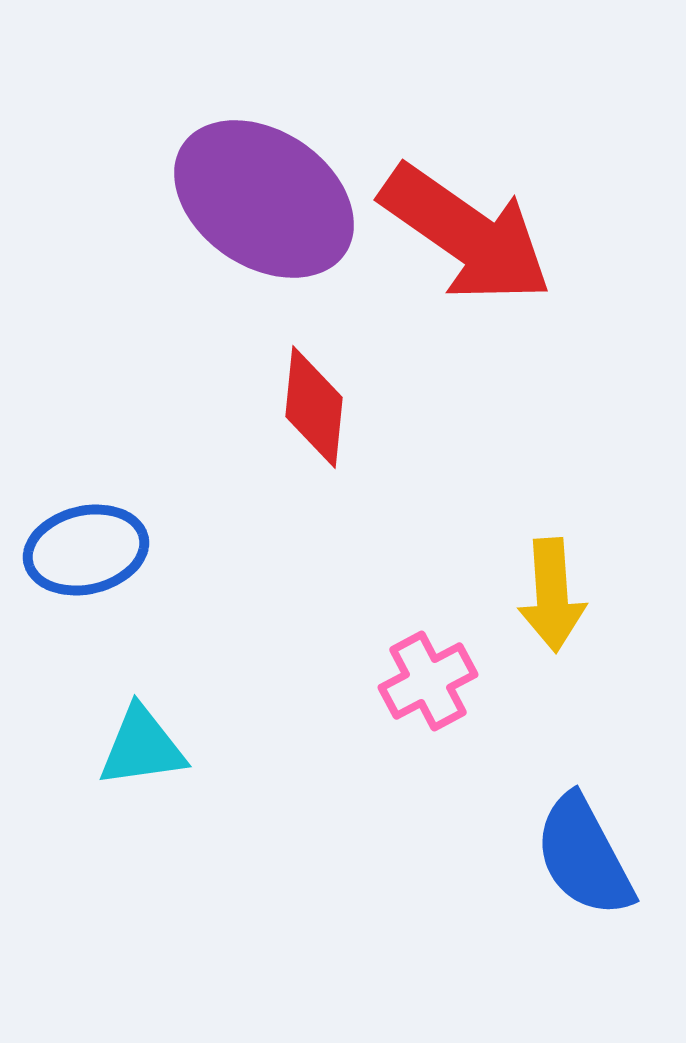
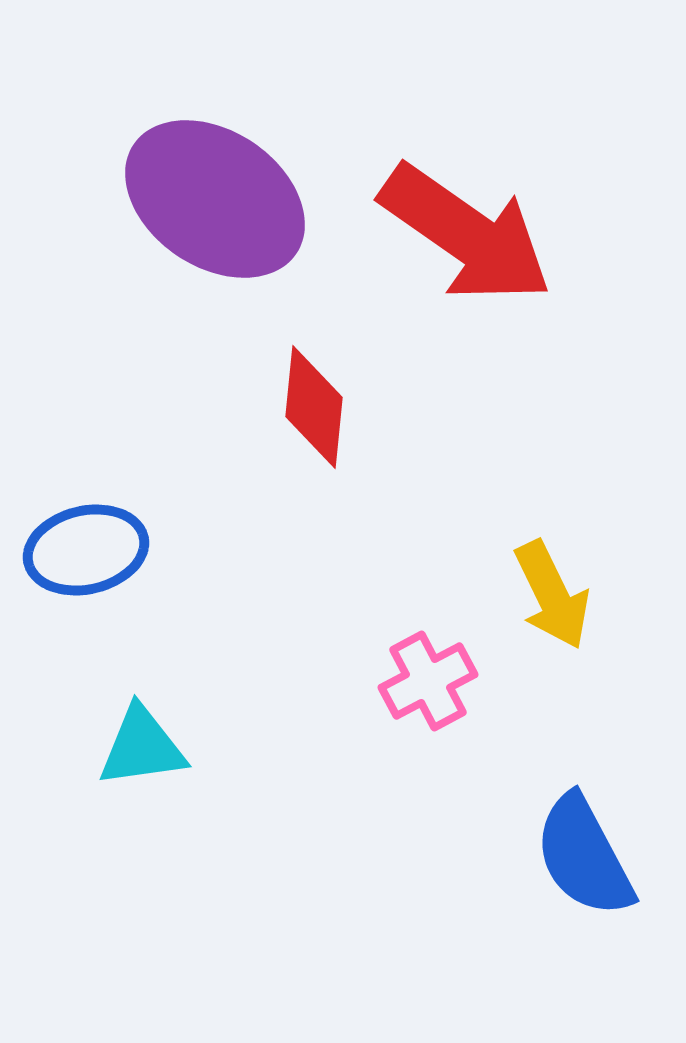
purple ellipse: moved 49 px left
yellow arrow: rotated 22 degrees counterclockwise
